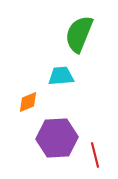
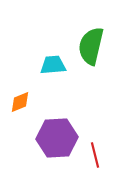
green semicircle: moved 12 px right, 12 px down; rotated 9 degrees counterclockwise
cyan trapezoid: moved 8 px left, 11 px up
orange diamond: moved 8 px left
